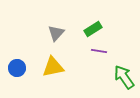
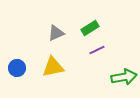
green rectangle: moved 3 px left, 1 px up
gray triangle: rotated 24 degrees clockwise
purple line: moved 2 px left, 1 px up; rotated 35 degrees counterclockwise
green arrow: rotated 115 degrees clockwise
